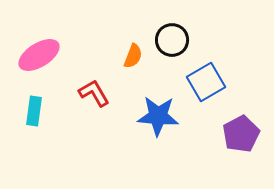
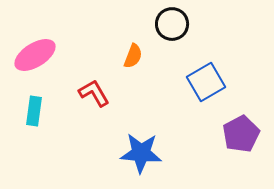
black circle: moved 16 px up
pink ellipse: moved 4 px left
blue star: moved 17 px left, 37 px down
